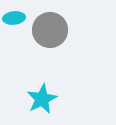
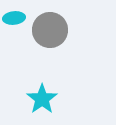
cyan star: rotated 8 degrees counterclockwise
